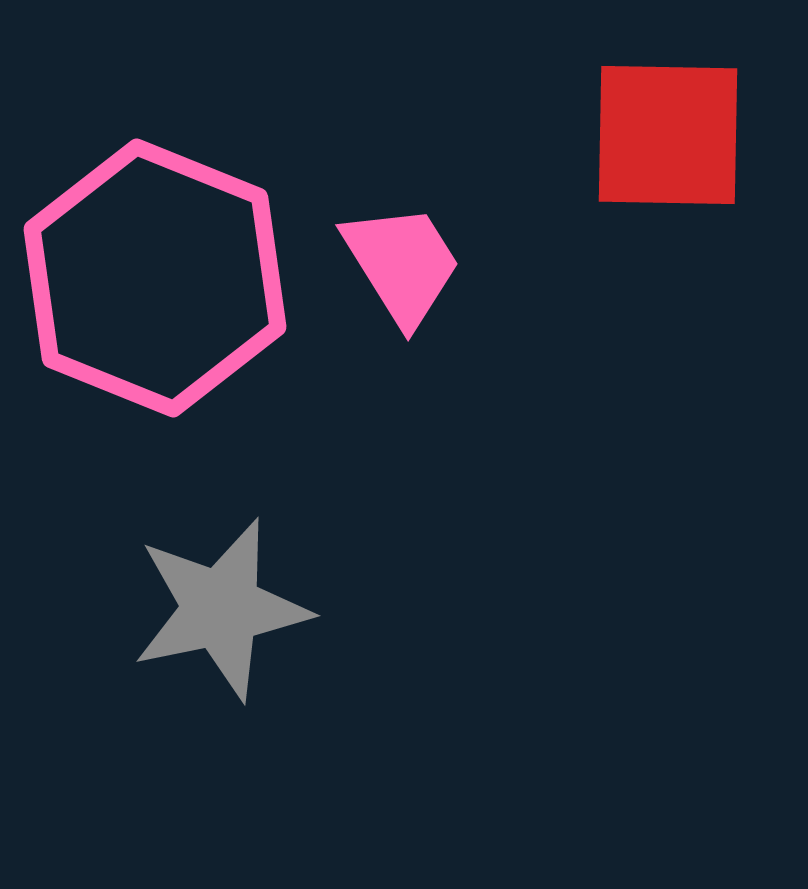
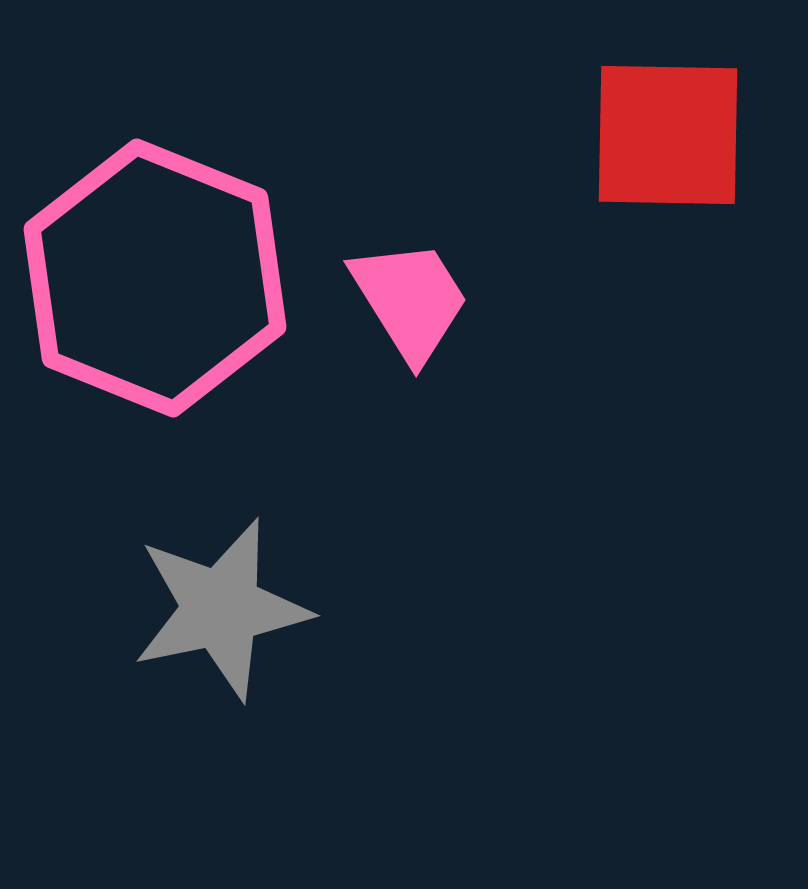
pink trapezoid: moved 8 px right, 36 px down
